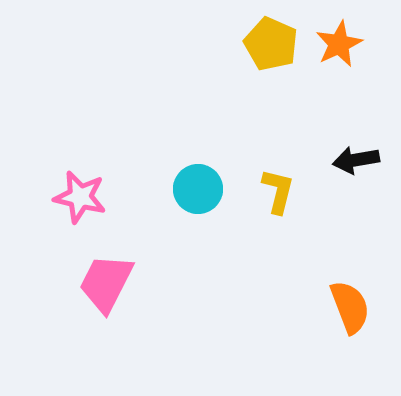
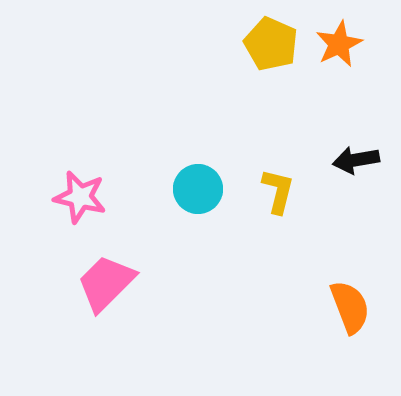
pink trapezoid: rotated 18 degrees clockwise
